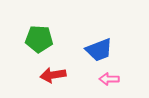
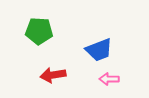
green pentagon: moved 8 px up
